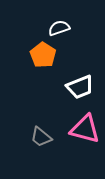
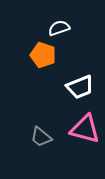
orange pentagon: rotated 15 degrees counterclockwise
